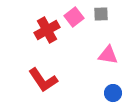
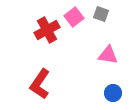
gray square: rotated 21 degrees clockwise
red L-shape: moved 3 px left, 4 px down; rotated 68 degrees clockwise
